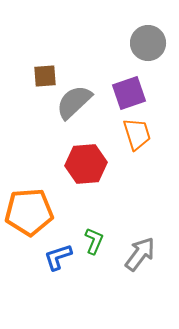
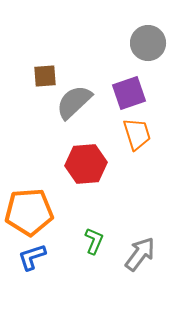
blue L-shape: moved 26 px left
